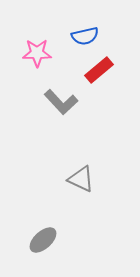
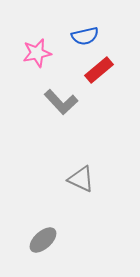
pink star: rotated 12 degrees counterclockwise
